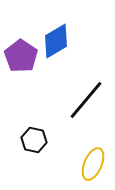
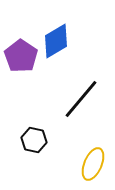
black line: moved 5 px left, 1 px up
